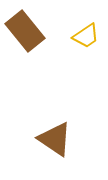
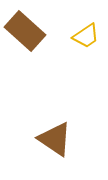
brown rectangle: rotated 9 degrees counterclockwise
